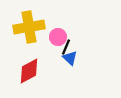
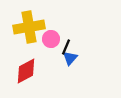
pink circle: moved 7 px left, 2 px down
blue triangle: rotated 28 degrees clockwise
red diamond: moved 3 px left
